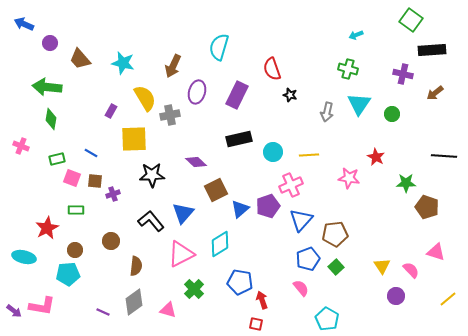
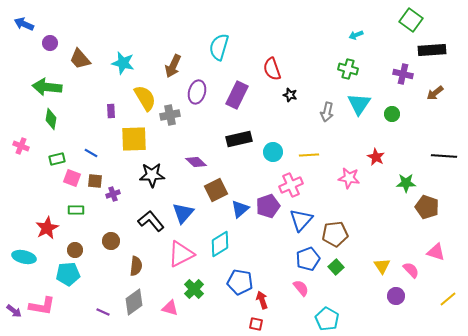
purple rectangle at (111, 111): rotated 32 degrees counterclockwise
pink triangle at (168, 310): moved 2 px right, 2 px up
